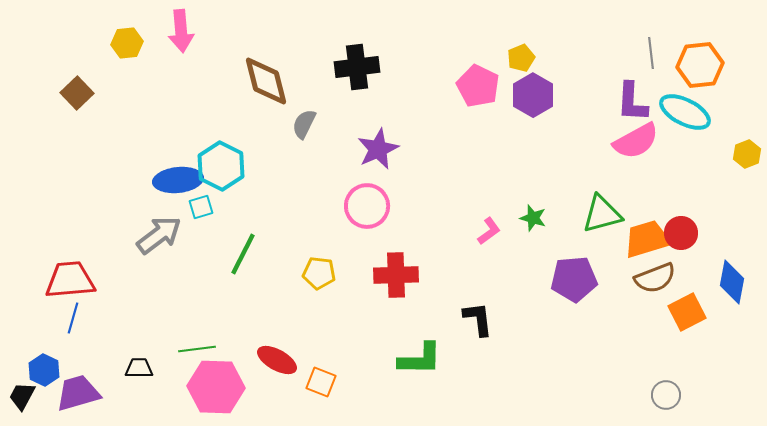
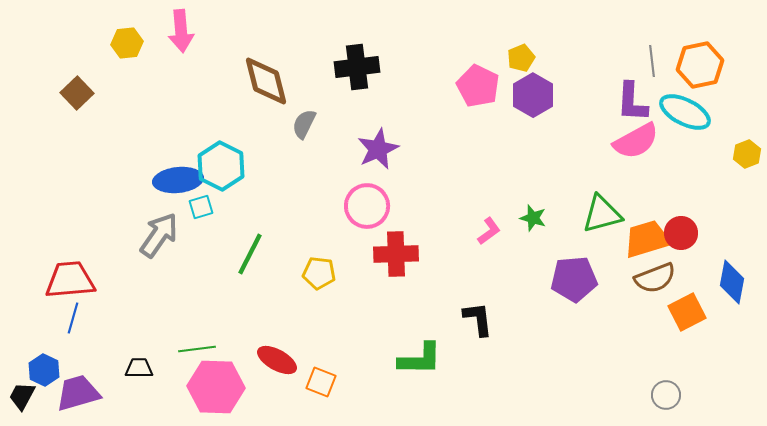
gray line at (651, 53): moved 1 px right, 8 px down
orange hexagon at (700, 65): rotated 6 degrees counterclockwise
gray arrow at (159, 235): rotated 18 degrees counterclockwise
green line at (243, 254): moved 7 px right
red cross at (396, 275): moved 21 px up
